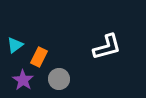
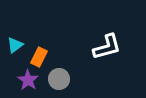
purple star: moved 5 px right
